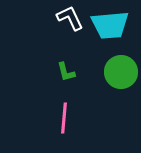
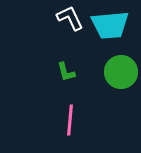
pink line: moved 6 px right, 2 px down
